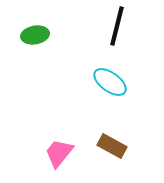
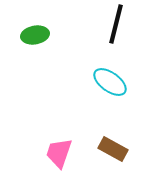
black line: moved 1 px left, 2 px up
brown rectangle: moved 1 px right, 3 px down
pink trapezoid: rotated 20 degrees counterclockwise
